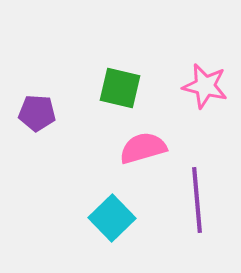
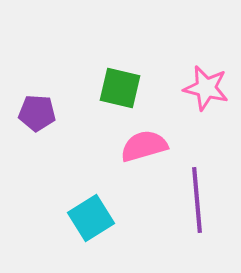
pink star: moved 1 px right, 2 px down
pink semicircle: moved 1 px right, 2 px up
cyan square: moved 21 px left; rotated 12 degrees clockwise
